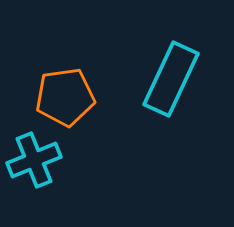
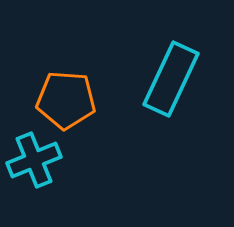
orange pentagon: moved 1 px right, 3 px down; rotated 12 degrees clockwise
